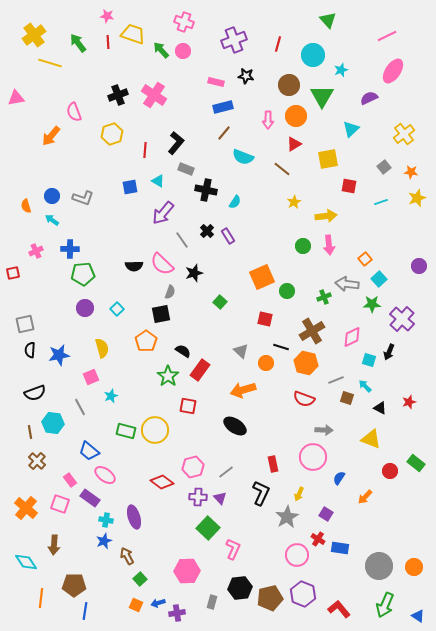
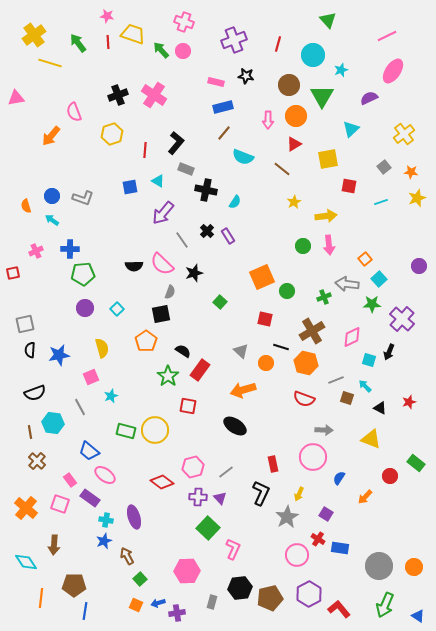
red circle at (390, 471): moved 5 px down
purple hexagon at (303, 594): moved 6 px right; rotated 10 degrees clockwise
